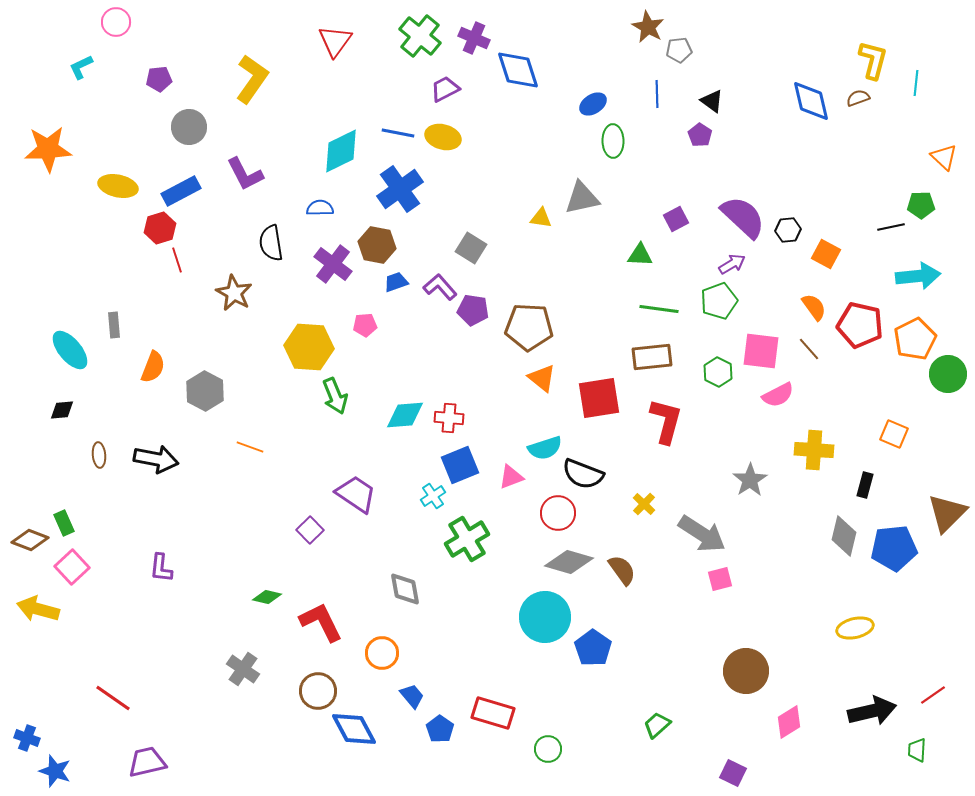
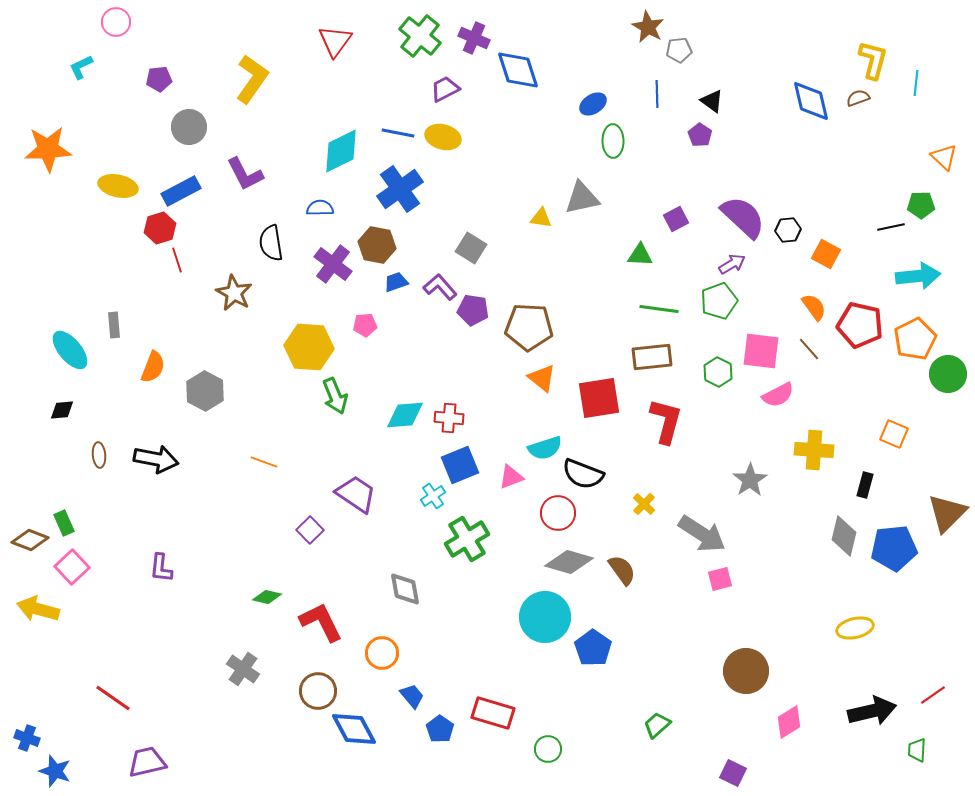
orange line at (250, 447): moved 14 px right, 15 px down
